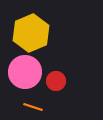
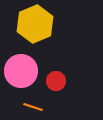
yellow hexagon: moved 4 px right, 9 px up
pink circle: moved 4 px left, 1 px up
